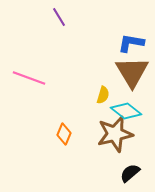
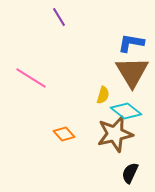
pink line: moved 2 px right; rotated 12 degrees clockwise
orange diamond: rotated 65 degrees counterclockwise
black semicircle: rotated 25 degrees counterclockwise
